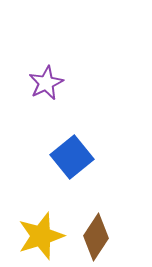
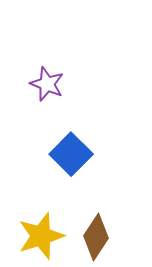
purple star: moved 1 px right, 1 px down; rotated 24 degrees counterclockwise
blue square: moved 1 px left, 3 px up; rotated 6 degrees counterclockwise
